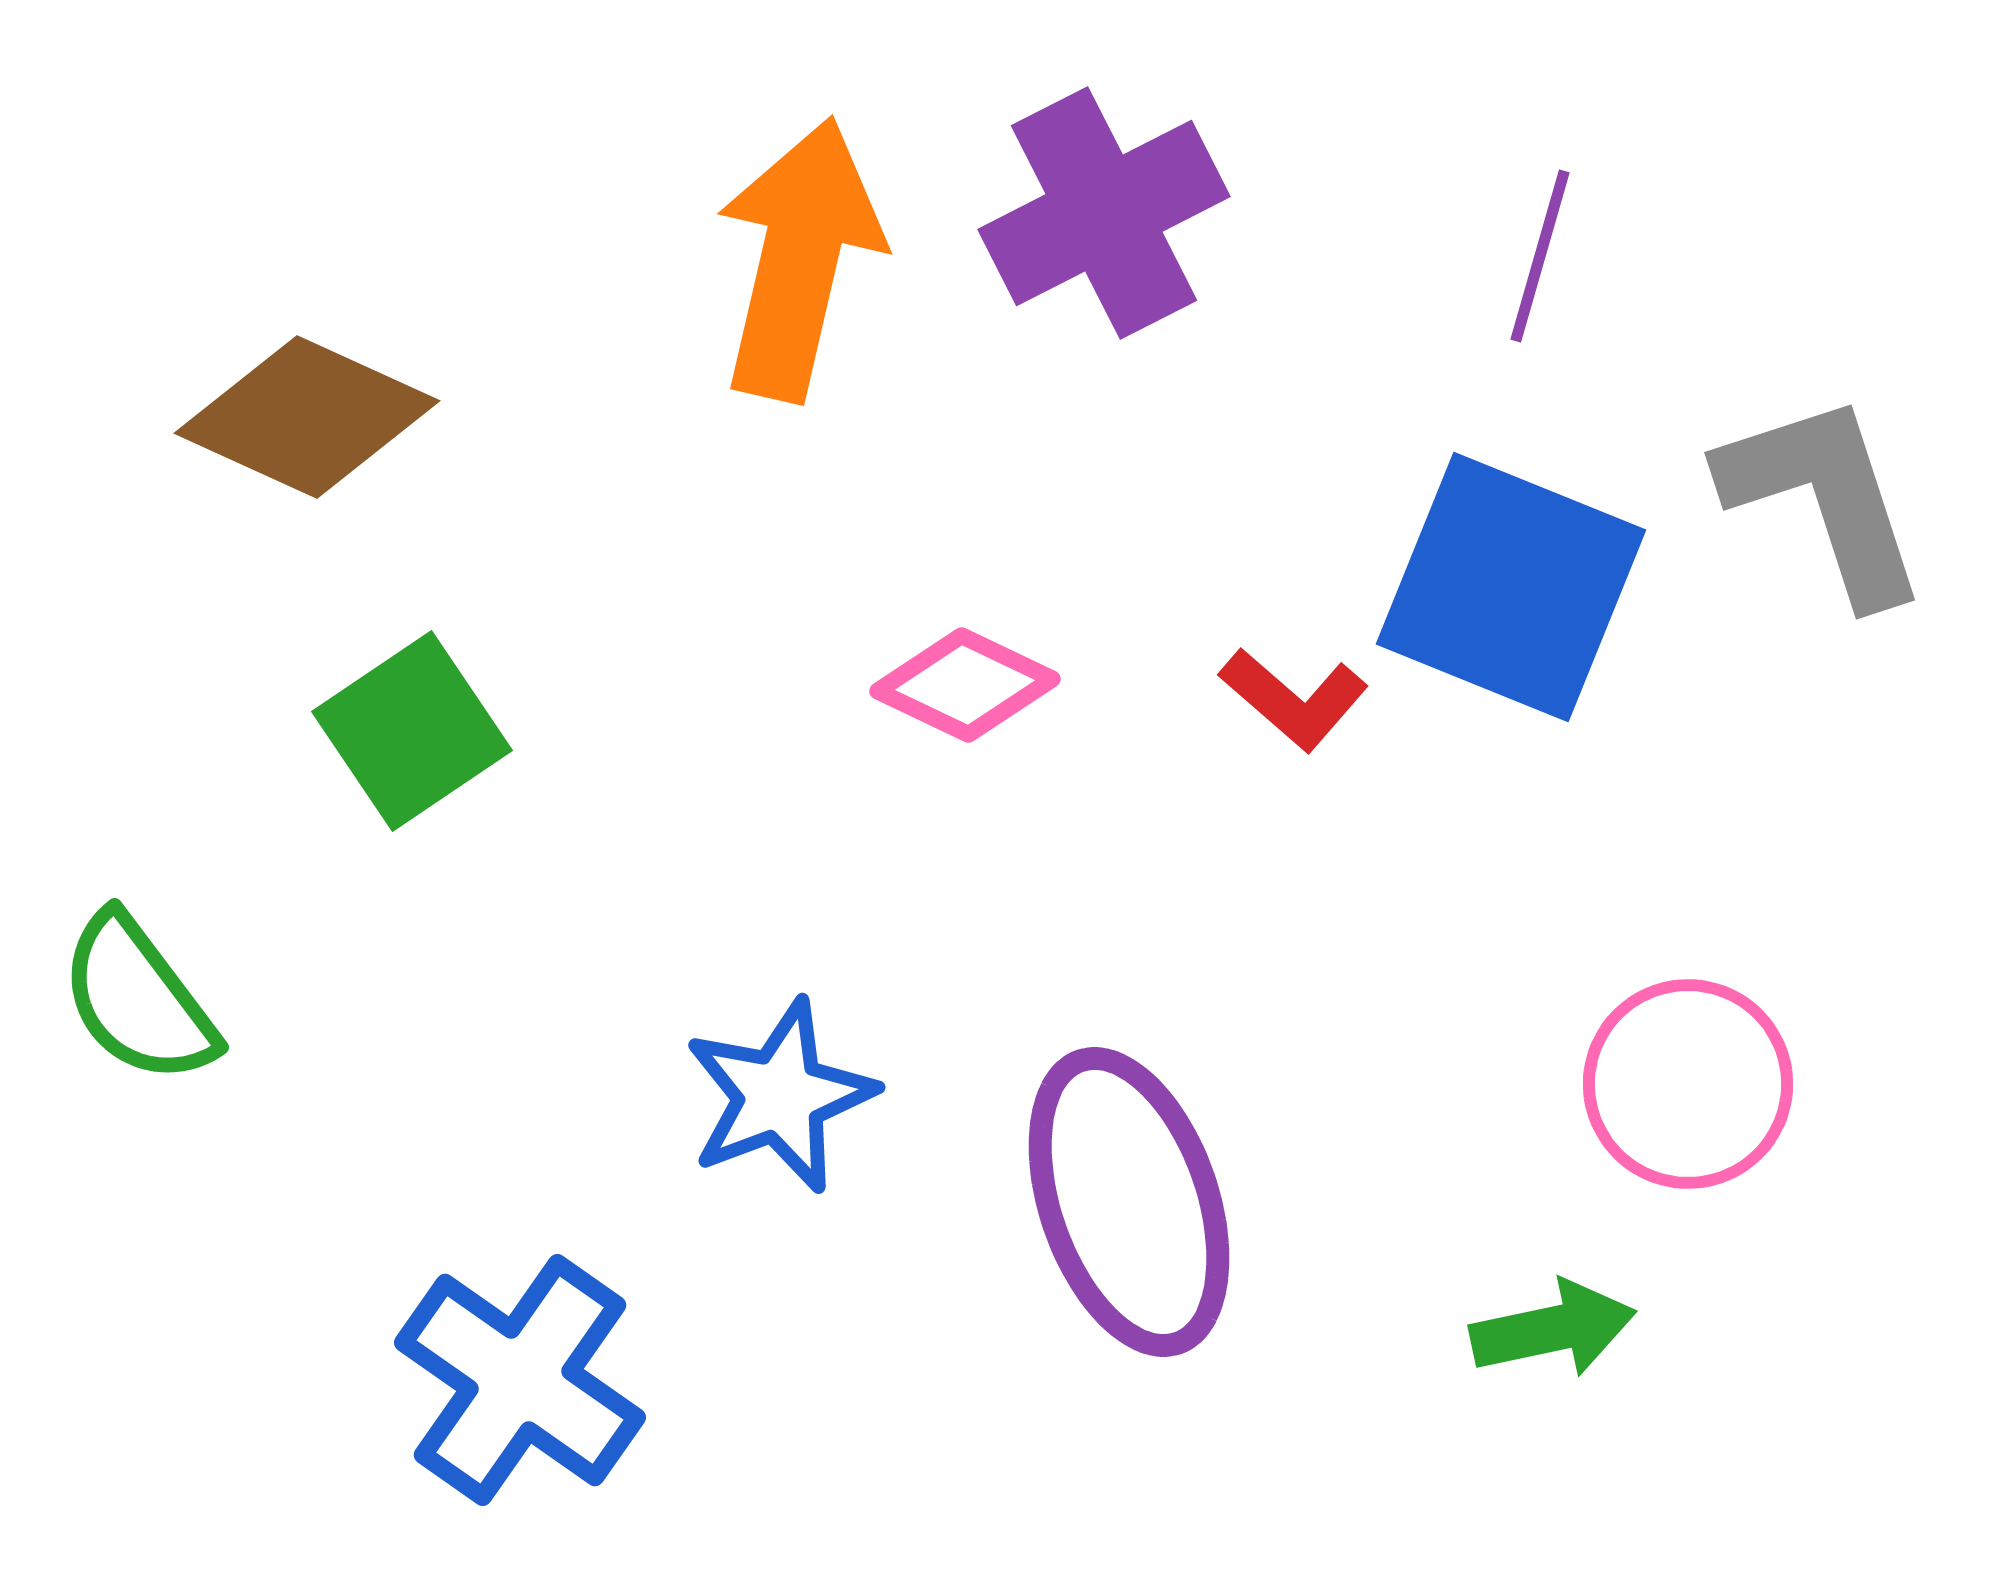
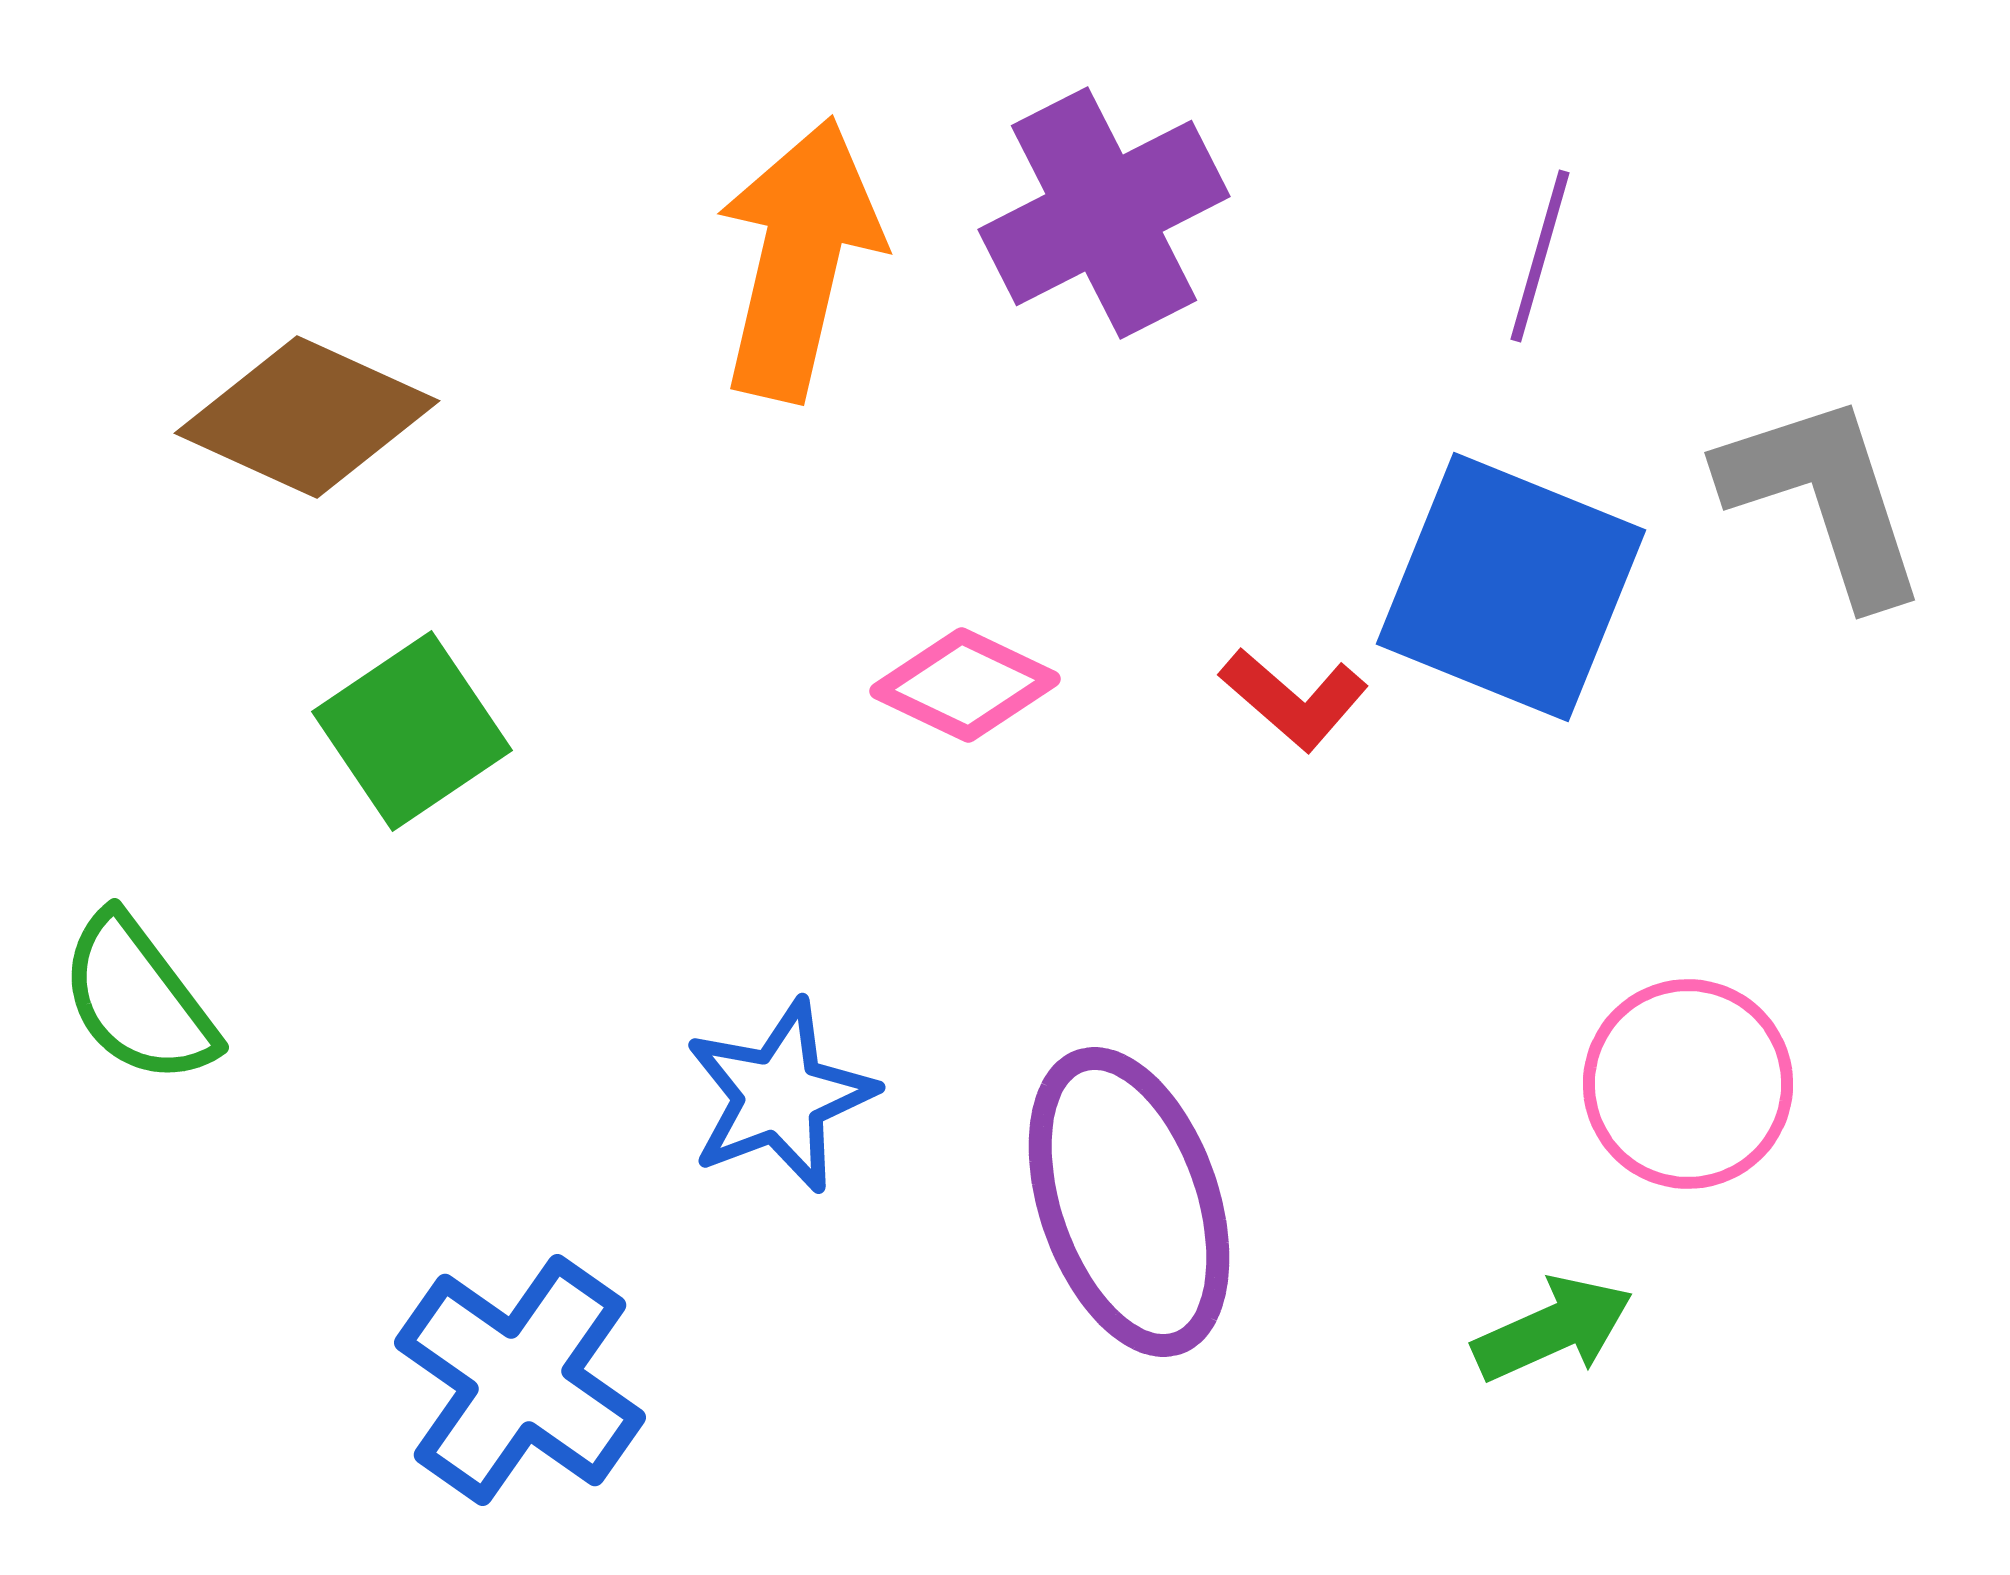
green arrow: rotated 12 degrees counterclockwise
